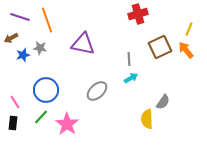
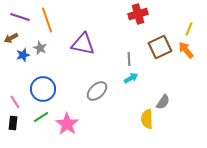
gray star: rotated 16 degrees clockwise
blue circle: moved 3 px left, 1 px up
green line: rotated 14 degrees clockwise
